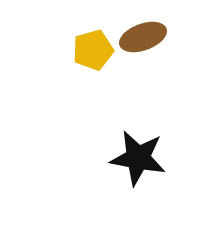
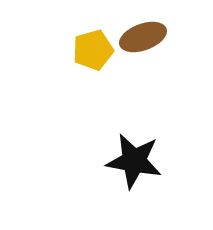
black star: moved 4 px left, 3 px down
